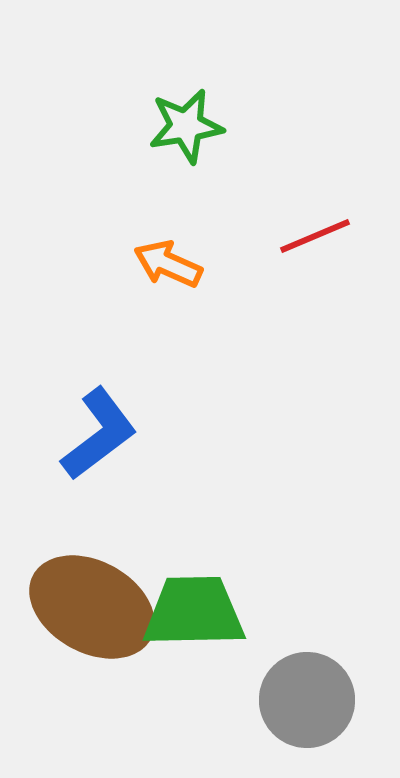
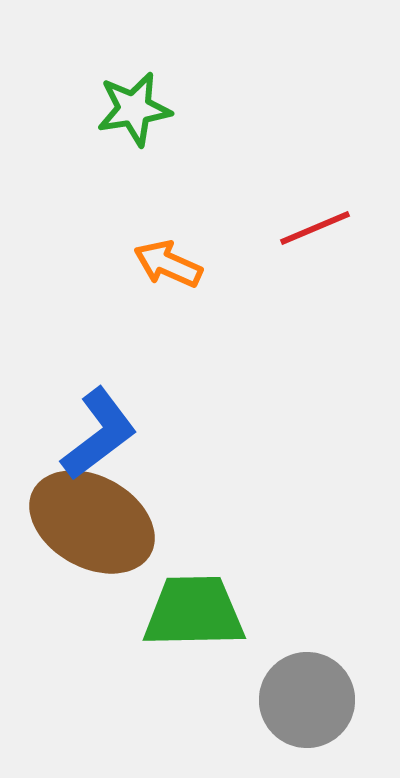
green star: moved 52 px left, 17 px up
red line: moved 8 px up
brown ellipse: moved 85 px up
